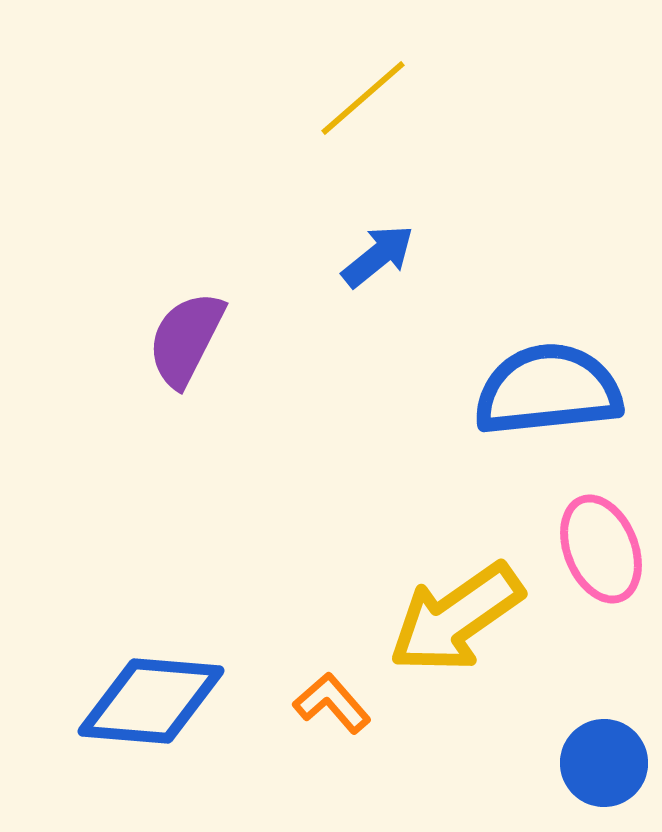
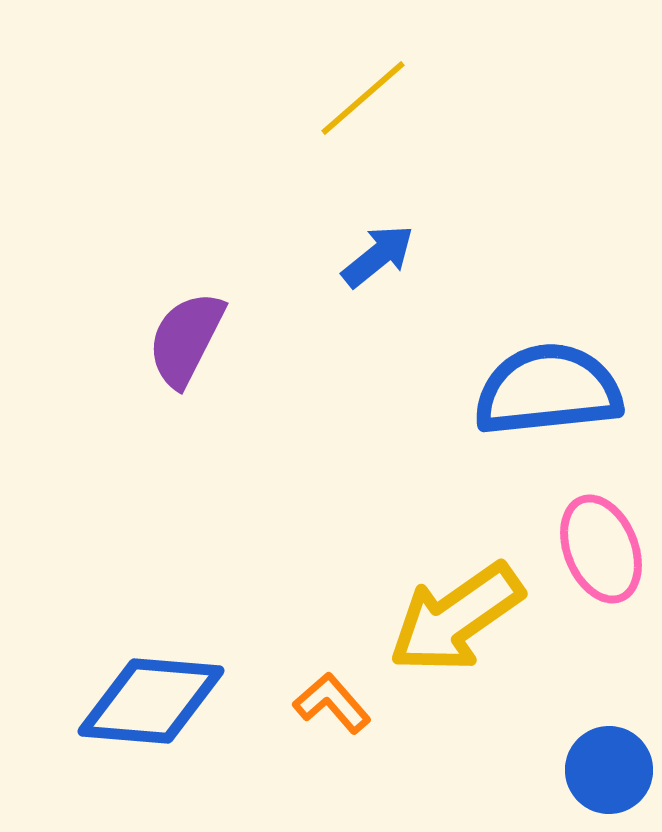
blue circle: moved 5 px right, 7 px down
